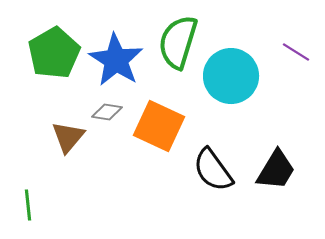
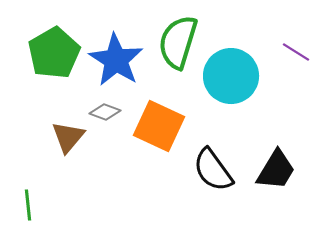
gray diamond: moved 2 px left; rotated 12 degrees clockwise
